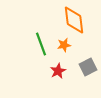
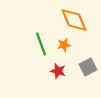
orange diamond: rotated 16 degrees counterclockwise
red star: rotated 28 degrees counterclockwise
